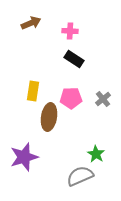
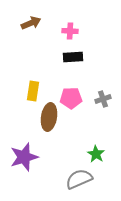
black rectangle: moved 1 px left, 2 px up; rotated 36 degrees counterclockwise
gray cross: rotated 21 degrees clockwise
gray semicircle: moved 1 px left, 3 px down
